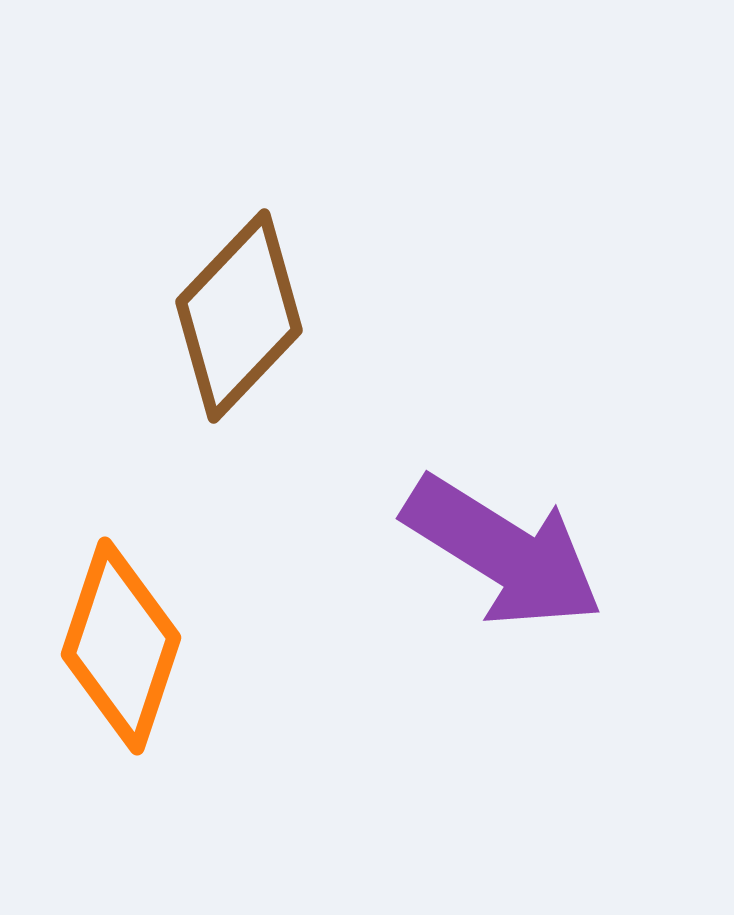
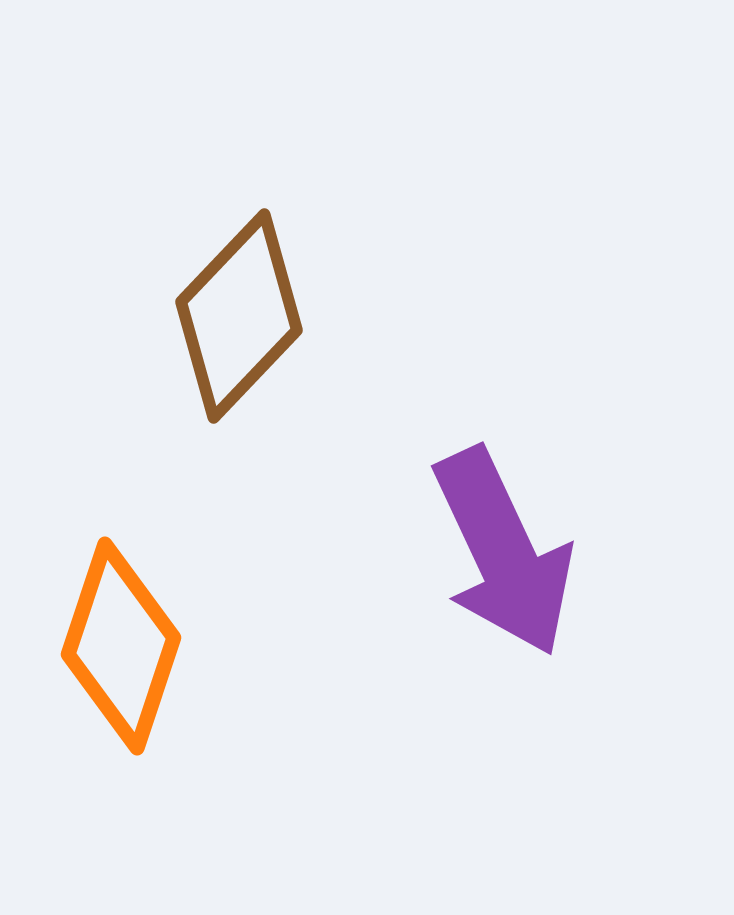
purple arrow: rotated 33 degrees clockwise
